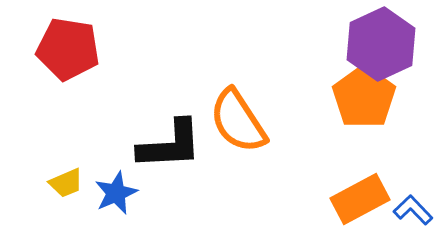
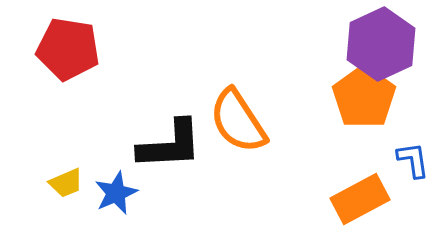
blue L-shape: moved 50 px up; rotated 36 degrees clockwise
